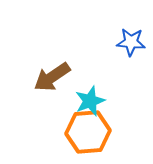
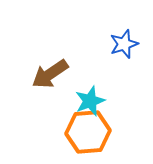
blue star: moved 7 px left, 2 px down; rotated 24 degrees counterclockwise
brown arrow: moved 2 px left, 3 px up
